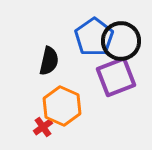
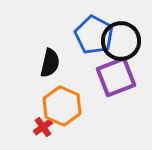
blue pentagon: moved 2 px up; rotated 9 degrees counterclockwise
black semicircle: moved 1 px right, 2 px down
